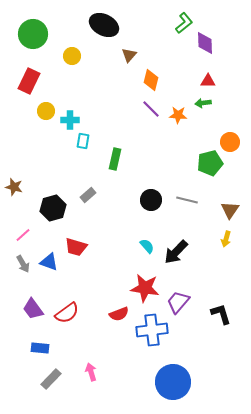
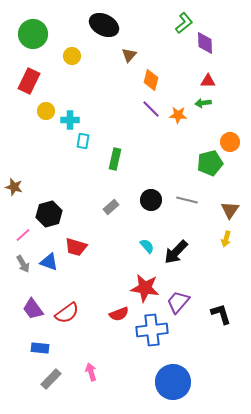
gray rectangle at (88, 195): moved 23 px right, 12 px down
black hexagon at (53, 208): moved 4 px left, 6 px down
